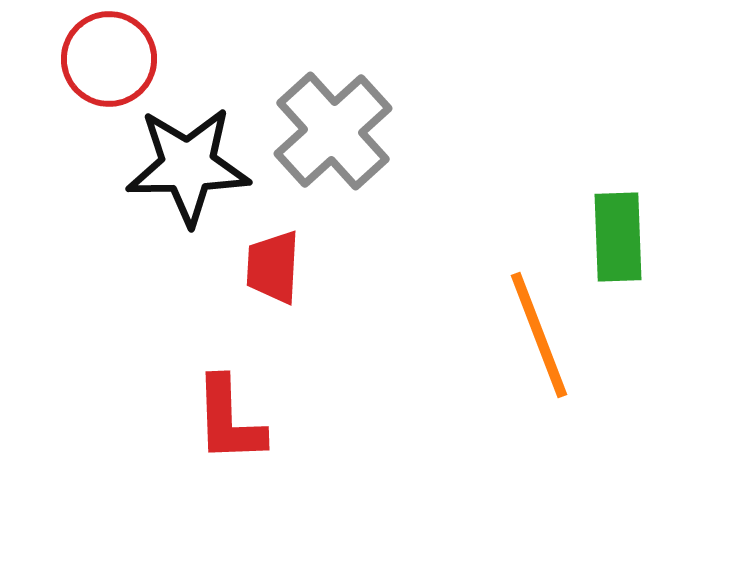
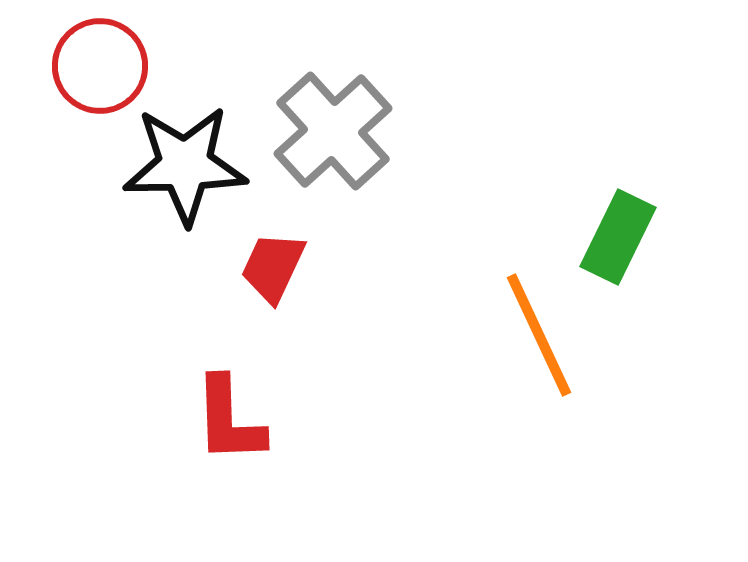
red circle: moved 9 px left, 7 px down
black star: moved 3 px left, 1 px up
green rectangle: rotated 28 degrees clockwise
red trapezoid: rotated 22 degrees clockwise
orange line: rotated 4 degrees counterclockwise
